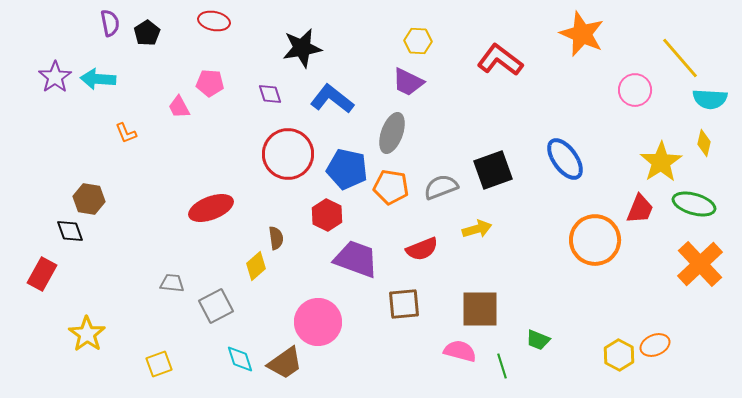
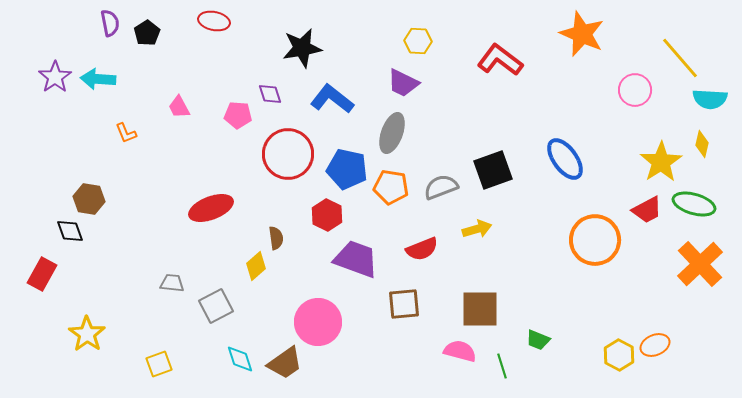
purple trapezoid at (408, 82): moved 5 px left, 1 px down
pink pentagon at (210, 83): moved 28 px right, 32 px down
yellow diamond at (704, 143): moved 2 px left, 1 px down
red trapezoid at (640, 209): moved 7 px right, 1 px down; rotated 40 degrees clockwise
